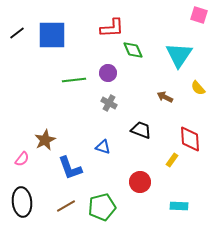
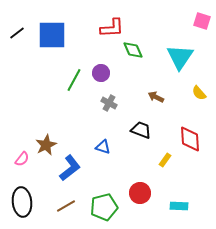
pink square: moved 3 px right, 6 px down
cyan triangle: moved 1 px right, 2 px down
purple circle: moved 7 px left
green line: rotated 55 degrees counterclockwise
yellow semicircle: moved 1 px right, 5 px down
brown arrow: moved 9 px left
brown star: moved 1 px right, 5 px down
yellow rectangle: moved 7 px left
blue L-shape: rotated 108 degrees counterclockwise
red circle: moved 11 px down
green pentagon: moved 2 px right
